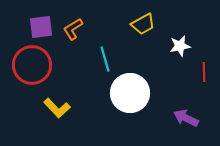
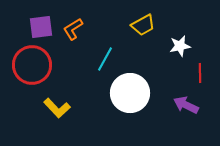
yellow trapezoid: moved 1 px down
cyan line: rotated 45 degrees clockwise
red line: moved 4 px left, 1 px down
purple arrow: moved 13 px up
